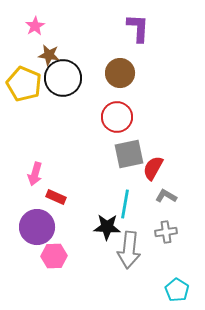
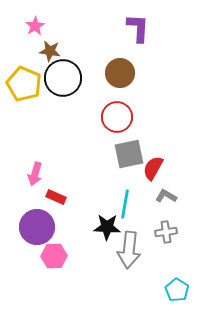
brown star: moved 1 px right, 4 px up
